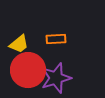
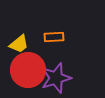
orange rectangle: moved 2 px left, 2 px up
